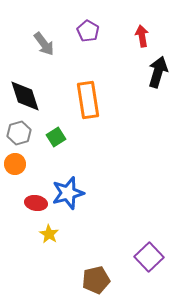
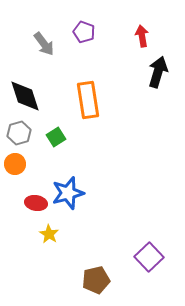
purple pentagon: moved 4 px left, 1 px down; rotated 10 degrees counterclockwise
